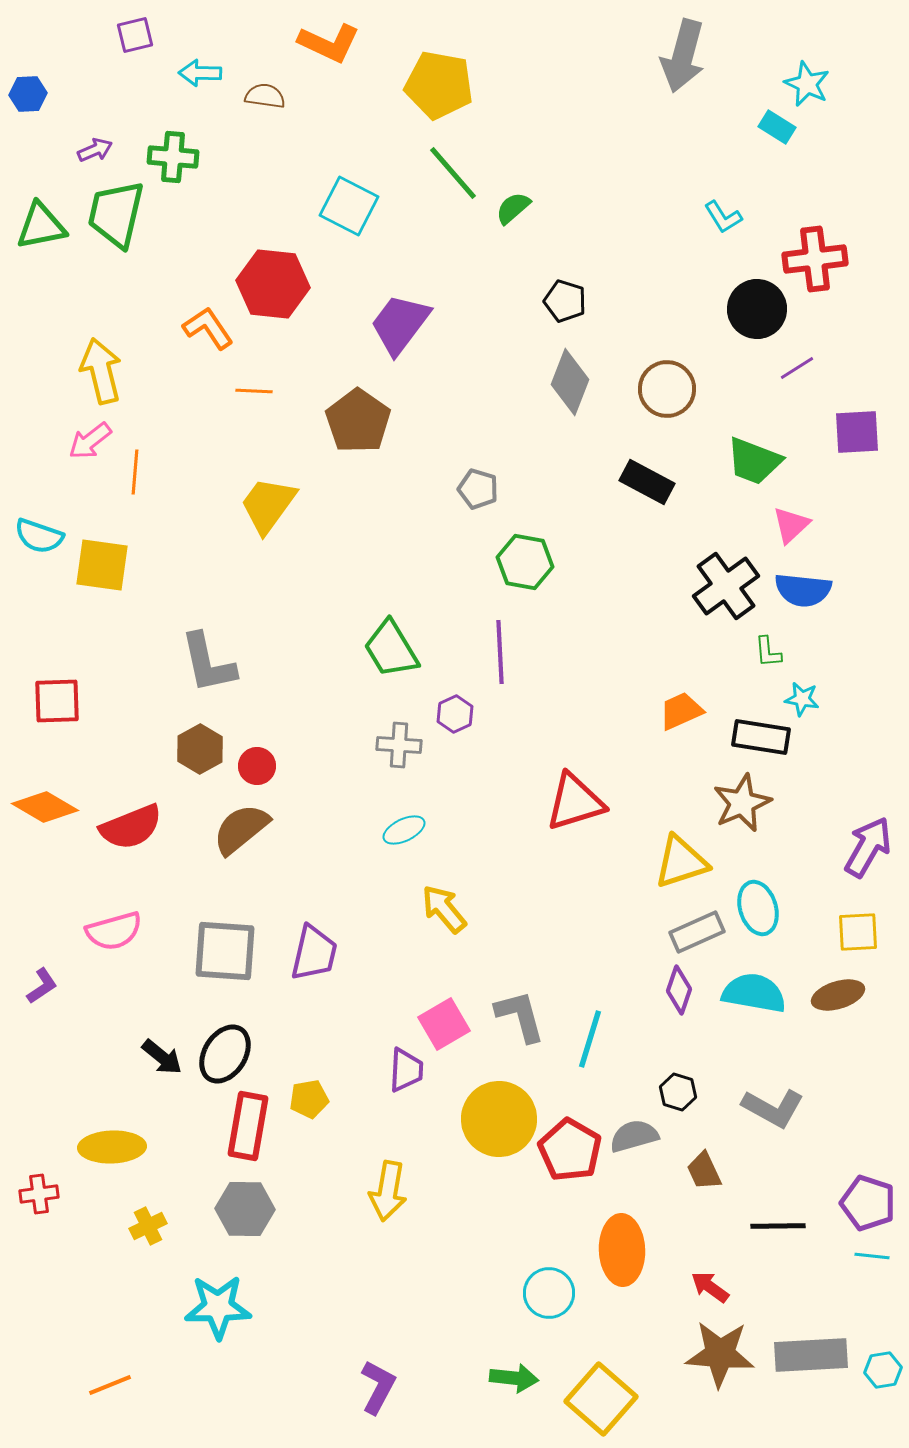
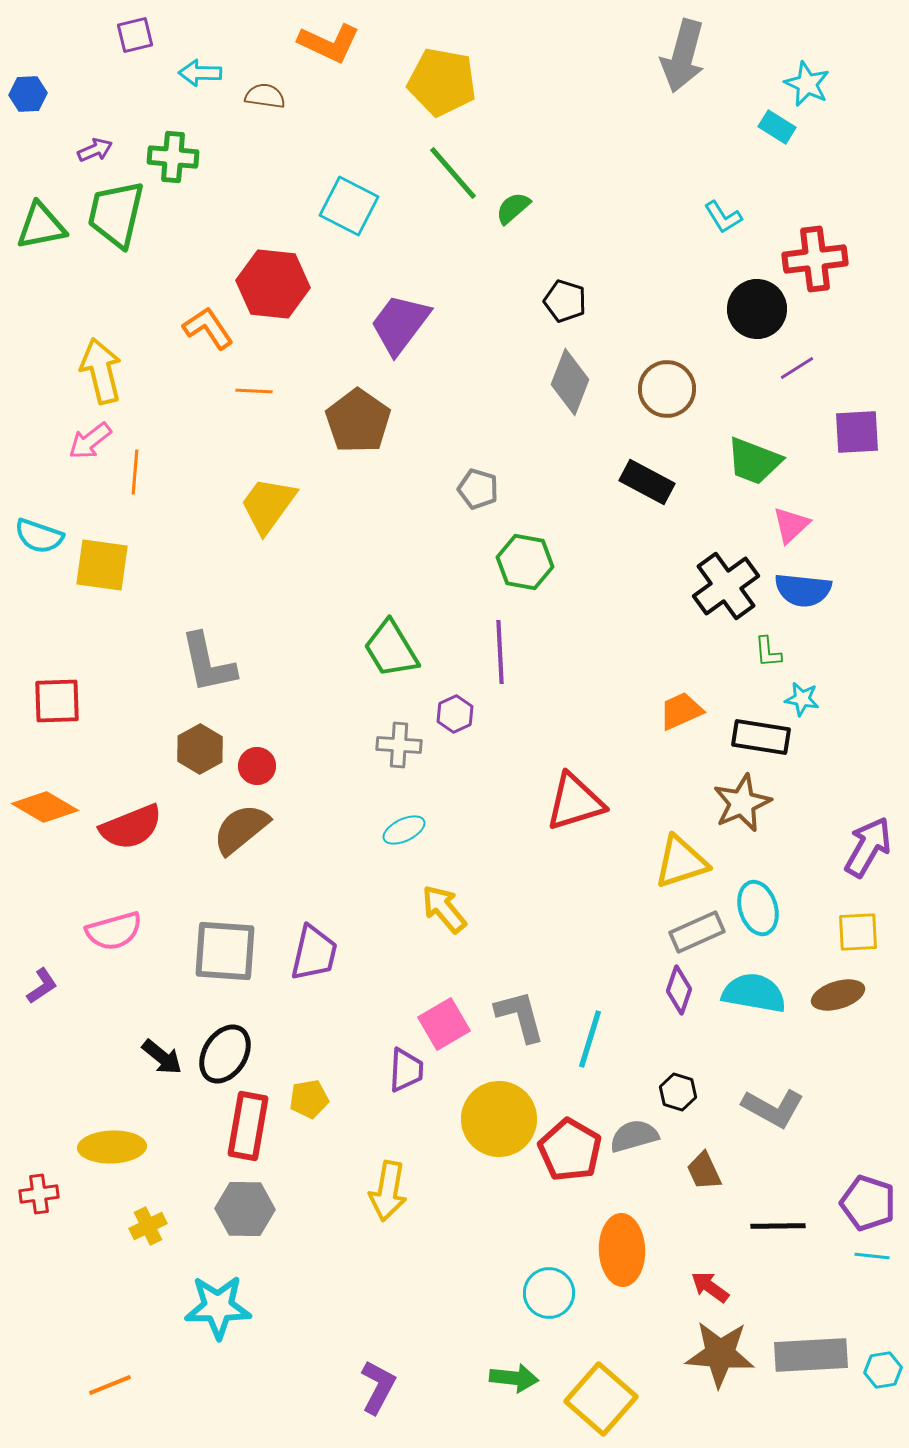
yellow pentagon at (439, 85): moved 3 px right, 3 px up
